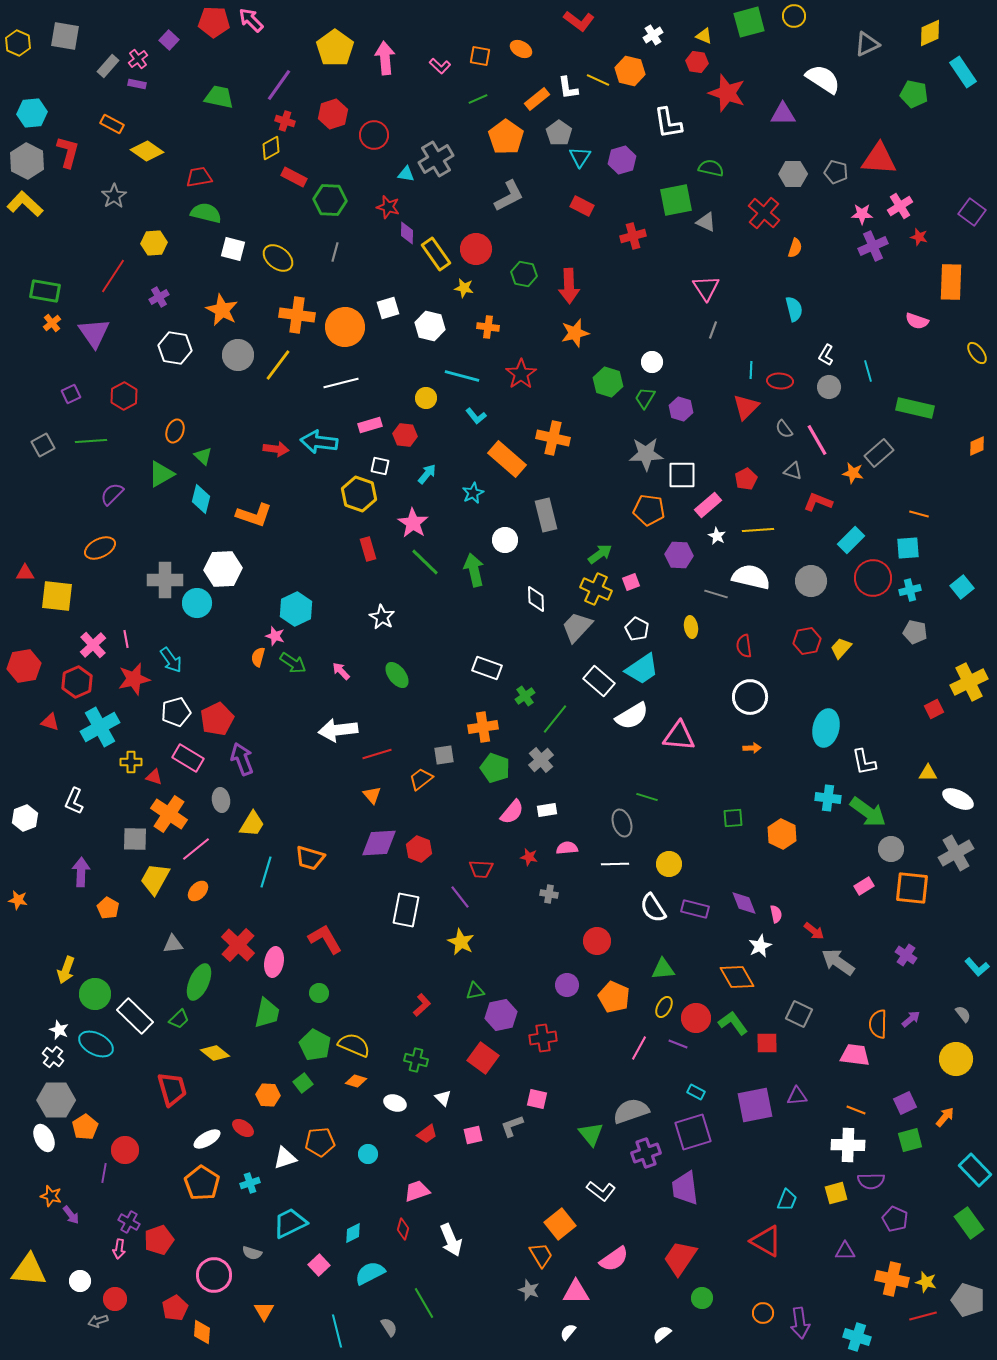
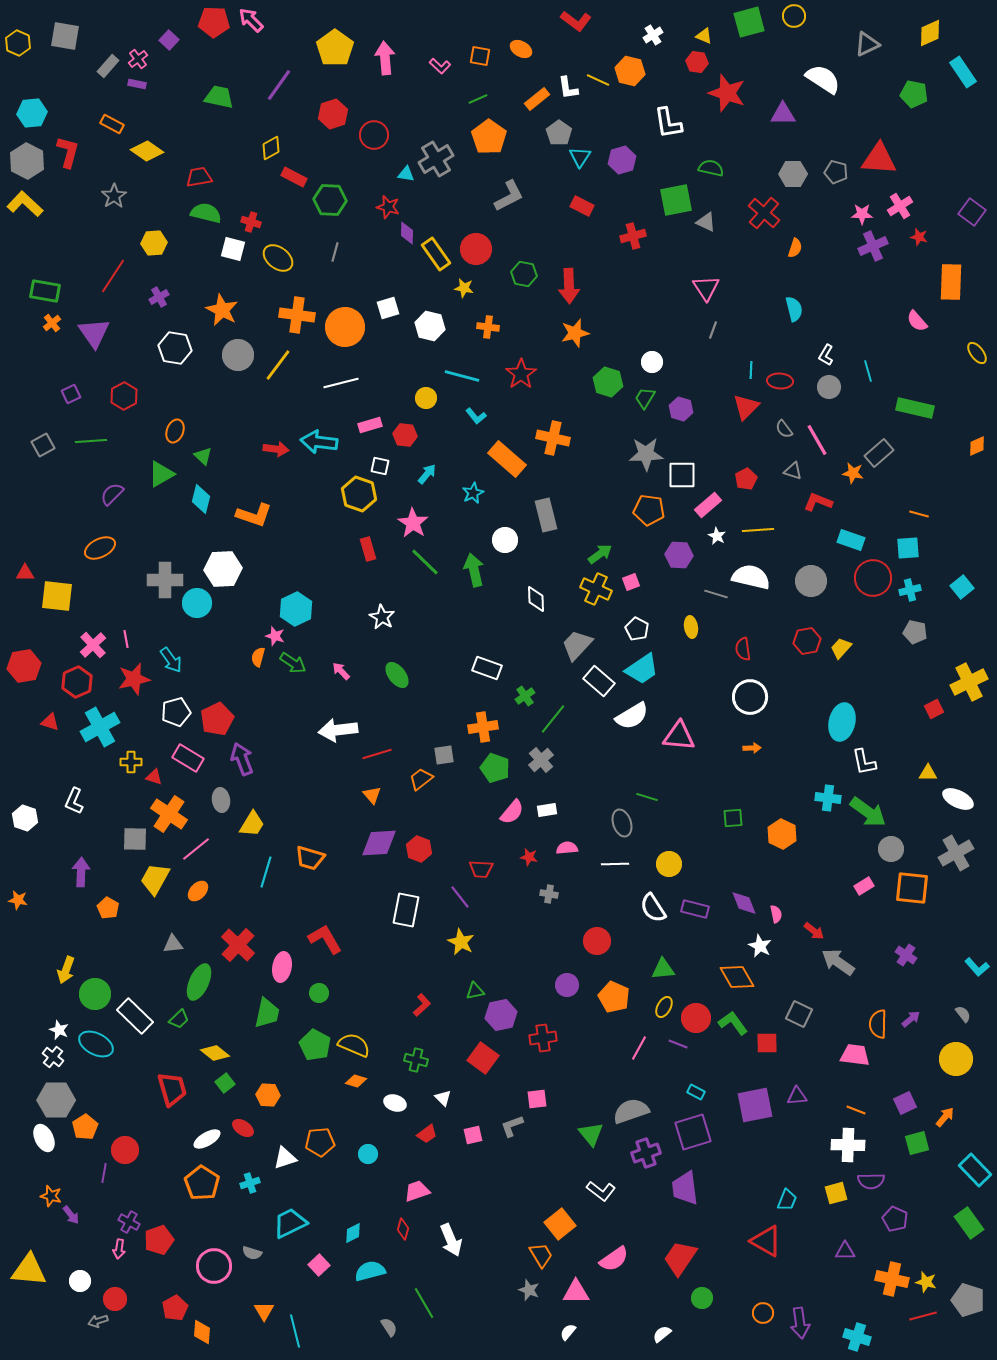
red L-shape at (579, 21): moved 3 px left
red cross at (285, 121): moved 34 px left, 101 px down
orange pentagon at (506, 137): moved 17 px left
pink semicircle at (917, 321): rotated 30 degrees clockwise
cyan rectangle at (851, 540): rotated 64 degrees clockwise
gray trapezoid at (577, 627): moved 18 px down
red semicircle at (744, 646): moved 1 px left, 3 px down
green line at (555, 719): moved 2 px left
cyan ellipse at (826, 728): moved 16 px right, 6 px up
white hexagon at (25, 818): rotated 20 degrees counterclockwise
white star at (760, 946): rotated 20 degrees counterclockwise
pink ellipse at (274, 962): moved 8 px right, 5 px down
green square at (303, 1083): moved 78 px left
pink square at (537, 1099): rotated 20 degrees counterclockwise
green square at (910, 1140): moved 7 px right, 3 px down
cyan semicircle at (370, 1273): moved 2 px up; rotated 12 degrees clockwise
pink circle at (214, 1275): moved 9 px up
cyan line at (337, 1331): moved 42 px left
